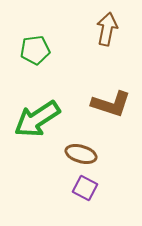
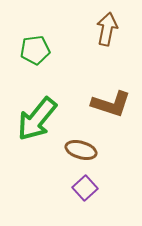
green arrow: rotated 18 degrees counterclockwise
brown ellipse: moved 4 px up
purple square: rotated 20 degrees clockwise
